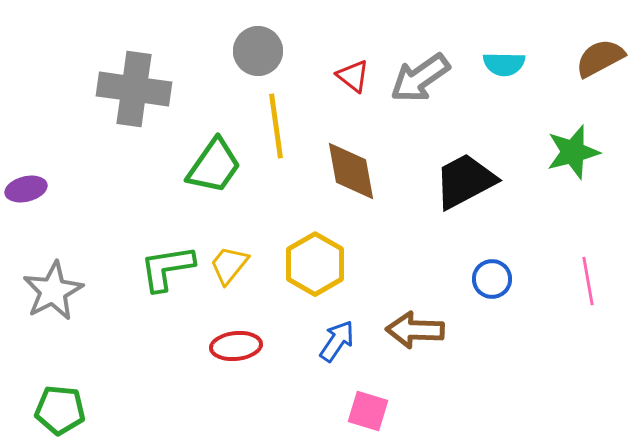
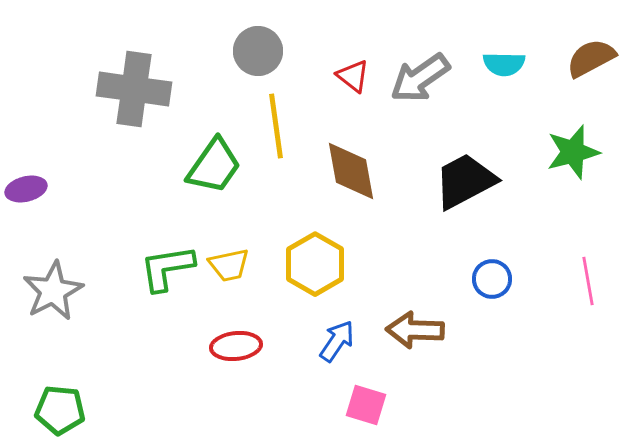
brown semicircle: moved 9 px left
yellow trapezoid: rotated 141 degrees counterclockwise
pink square: moved 2 px left, 6 px up
